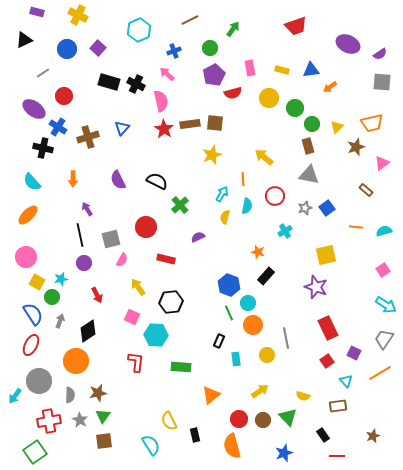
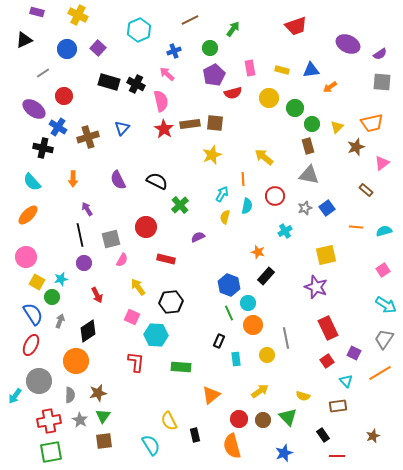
green square at (35, 452): moved 16 px right; rotated 25 degrees clockwise
